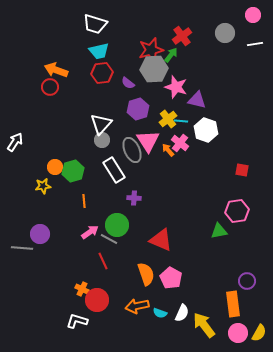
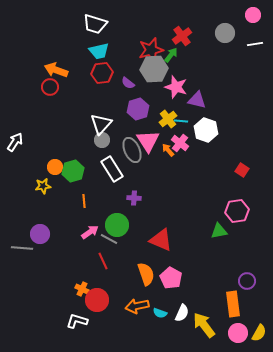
white rectangle at (114, 170): moved 2 px left, 1 px up
red square at (242, 170): rotated 24 degrees clockwise
